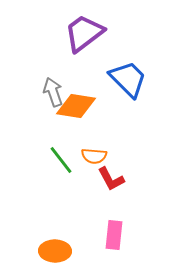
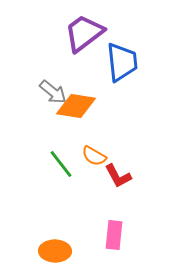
blue trapezoid: moved 6 px left, 17 px up; rotated 39 degrees clockwise
gray arrow: rotated 148 degrees clockwise
orange semicircle: rotated 25 degrees clockwise
green line: moved 4 px down
red L-shape: moved 7 px right, 3 px up
